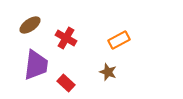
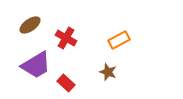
purple trapezoid: rotated 52 degrees clockwise
